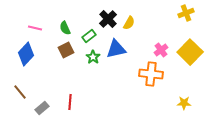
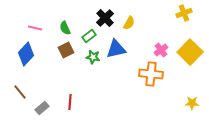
yellow cross: moved 2 px left
black cross: moved 3 px left, 1 px up
green star: rotated 24 degrees counterclockwise
yellow star: moved 8 px right
